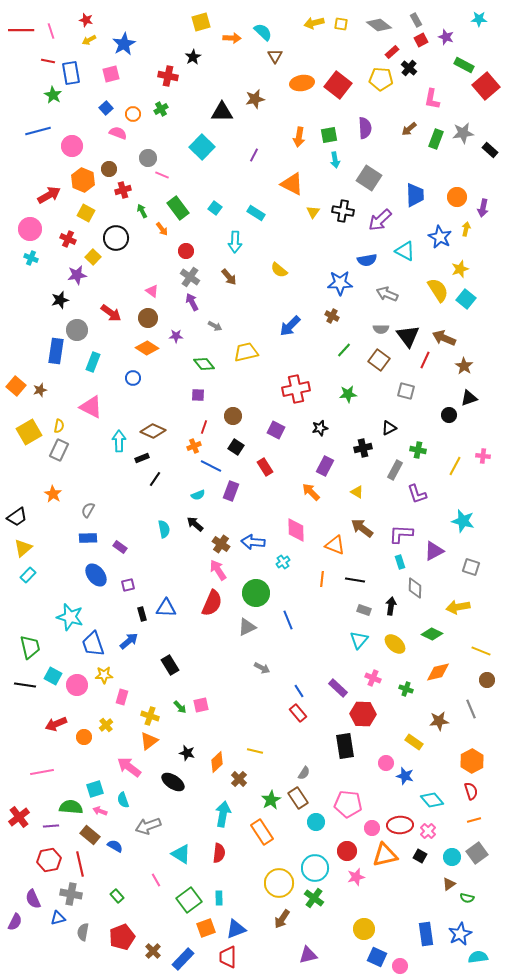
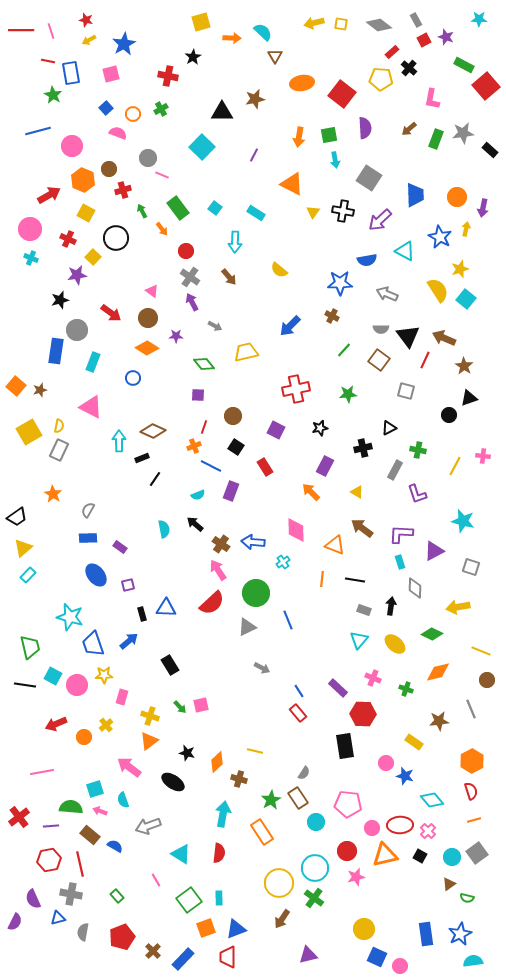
red square at (421, 40): moved 3 px right
red square at (338, 85): moved 4 px right, 9 px down
red semicircle at (212, 603): rotated 24 degrees clockwise
brown cross at (239, 779): rotated 28 degrees counterclockwise
cyan semicircle at (478, 957): moved 5 px left, 4 px down
